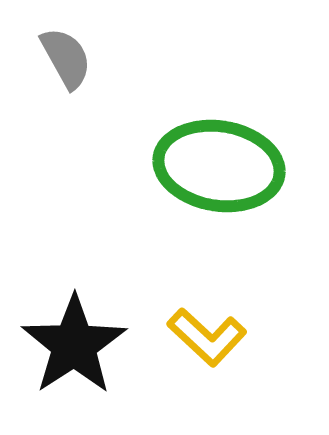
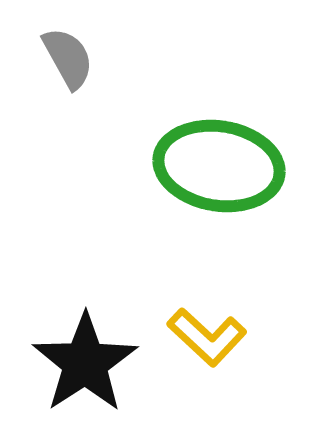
gray semicircle: moved 2 px right
black star: moved 11 px right, 18 px down
